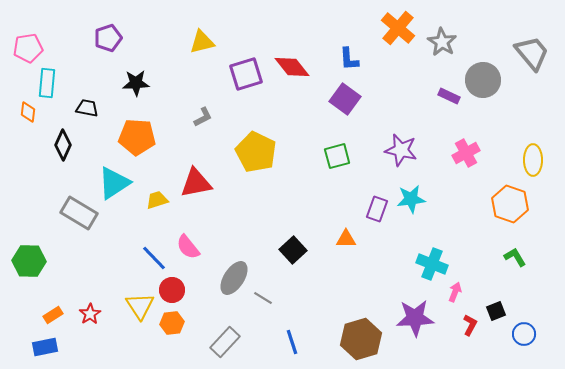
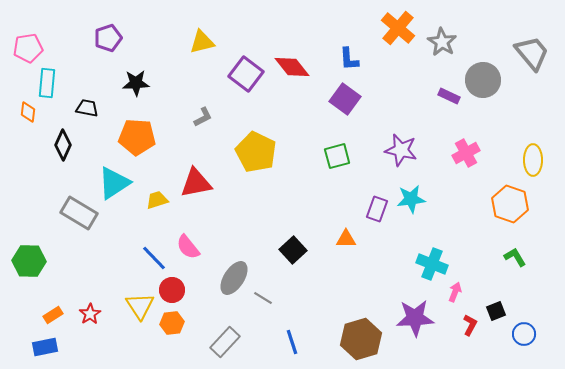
purple square at (246, 74): rotated 36 degrees counterclockwise
